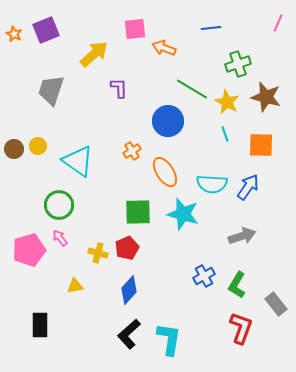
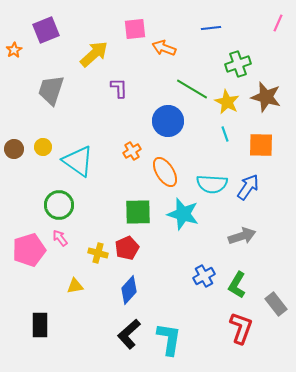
orange star: moved 16 px down; rotated 14 degrees clockwise
yellow circle: moved 5 px right, 1 px down
